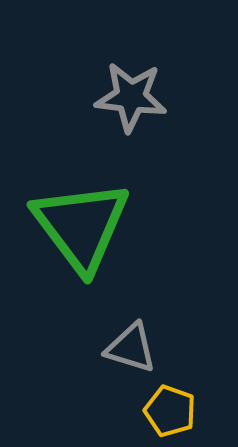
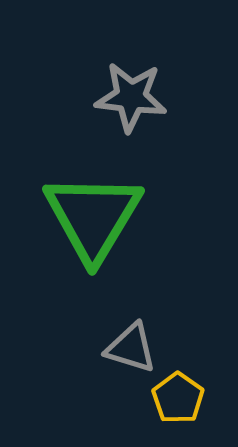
green triangle: moved 12 px right, 9 px up; rotated 8 degrees clockwise
yellow pentagon: moved 8 px right, 13 px up; rotated 15 degrees clockwise
